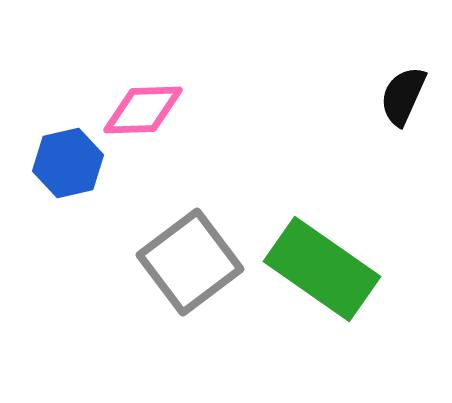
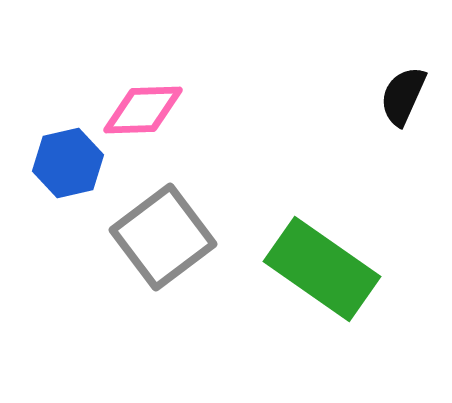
gray square: moved 27 px left, 25 px up
